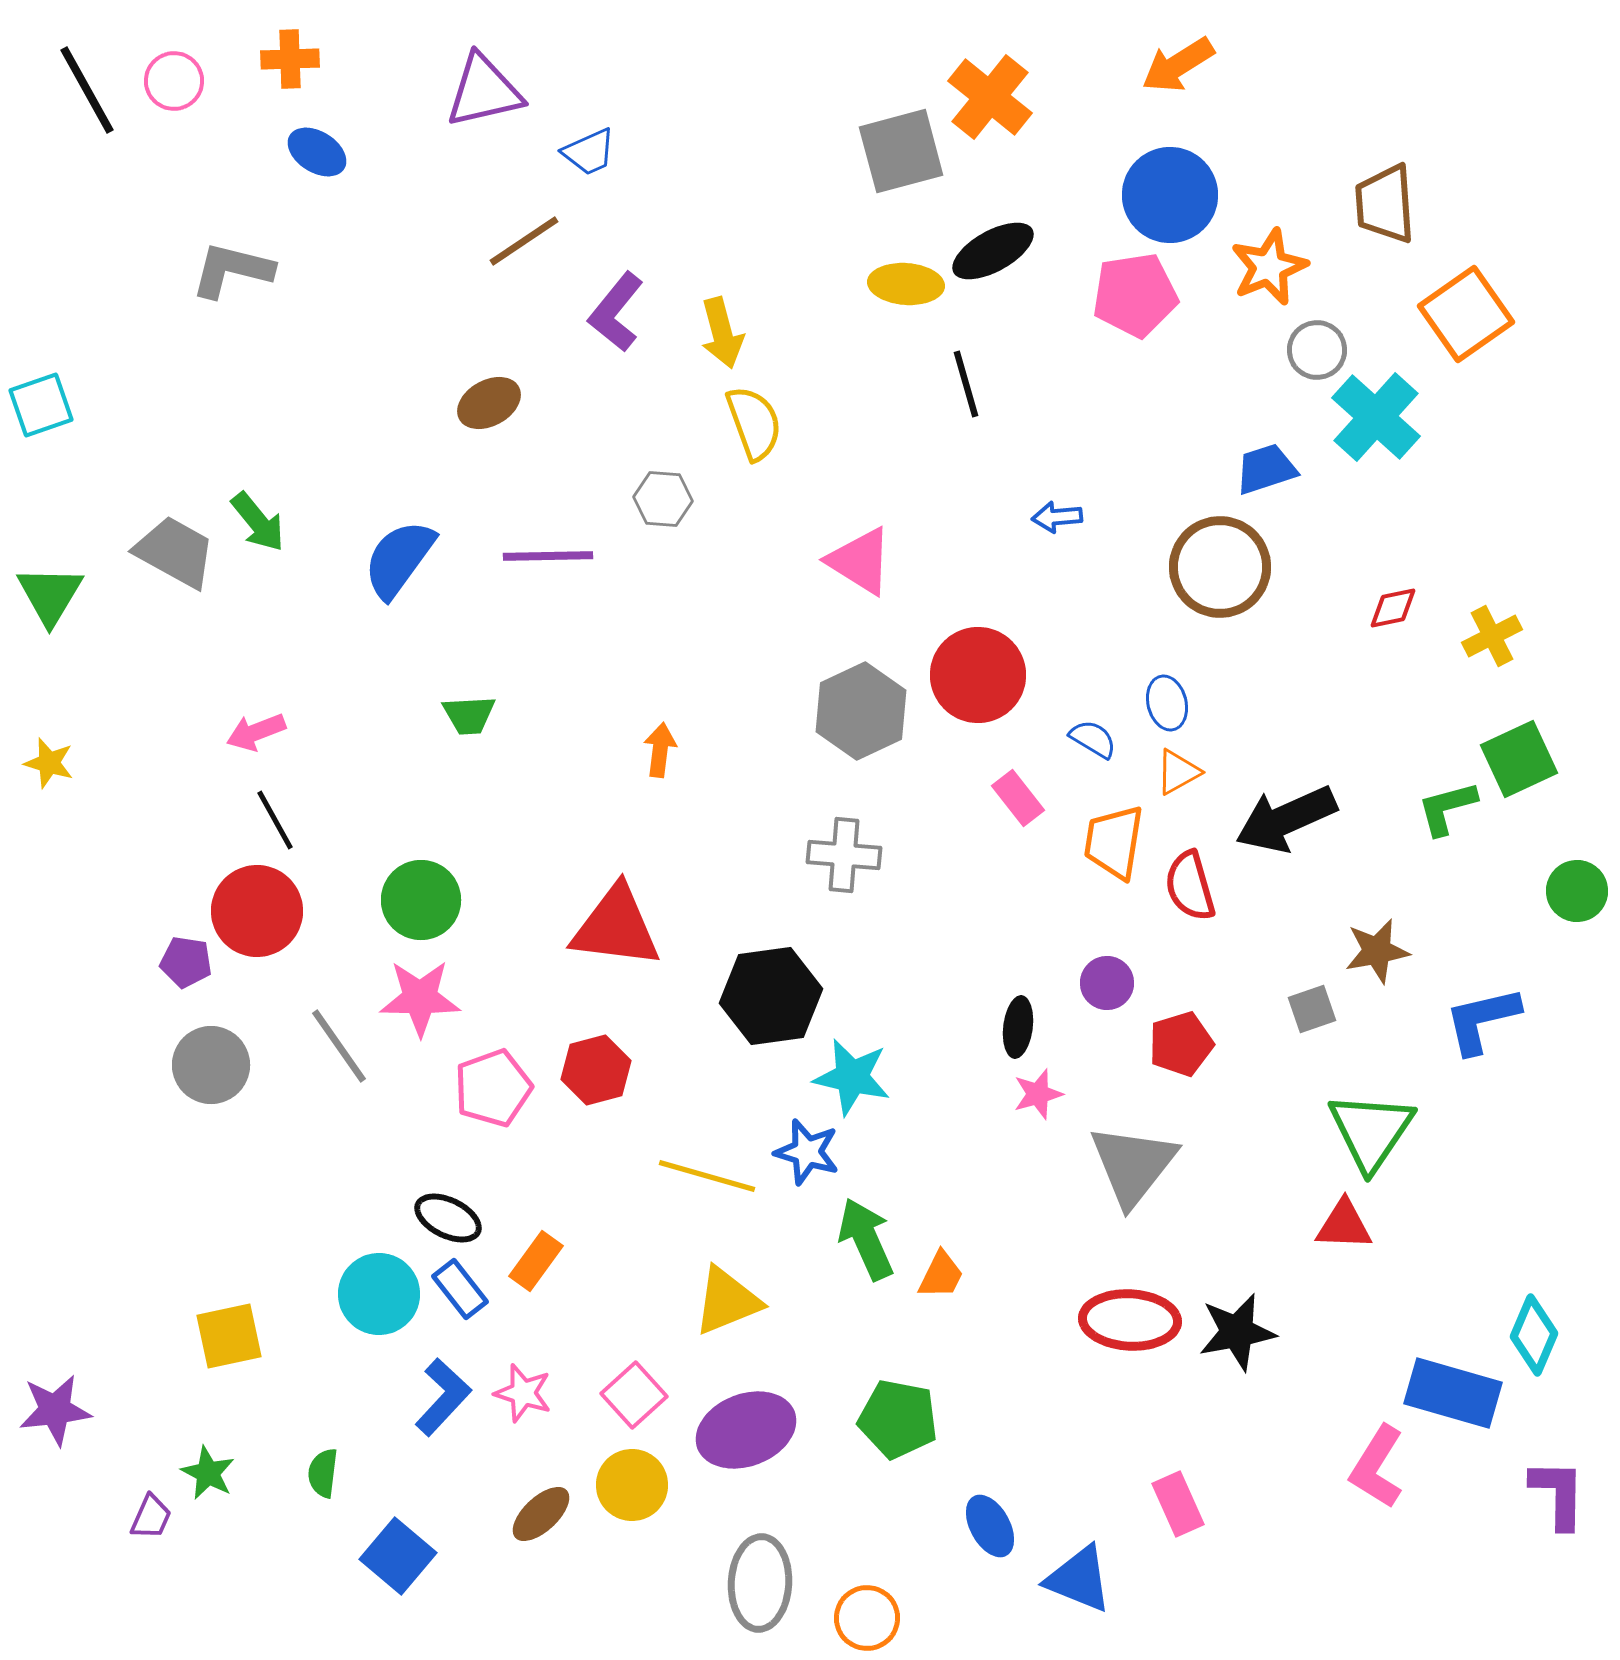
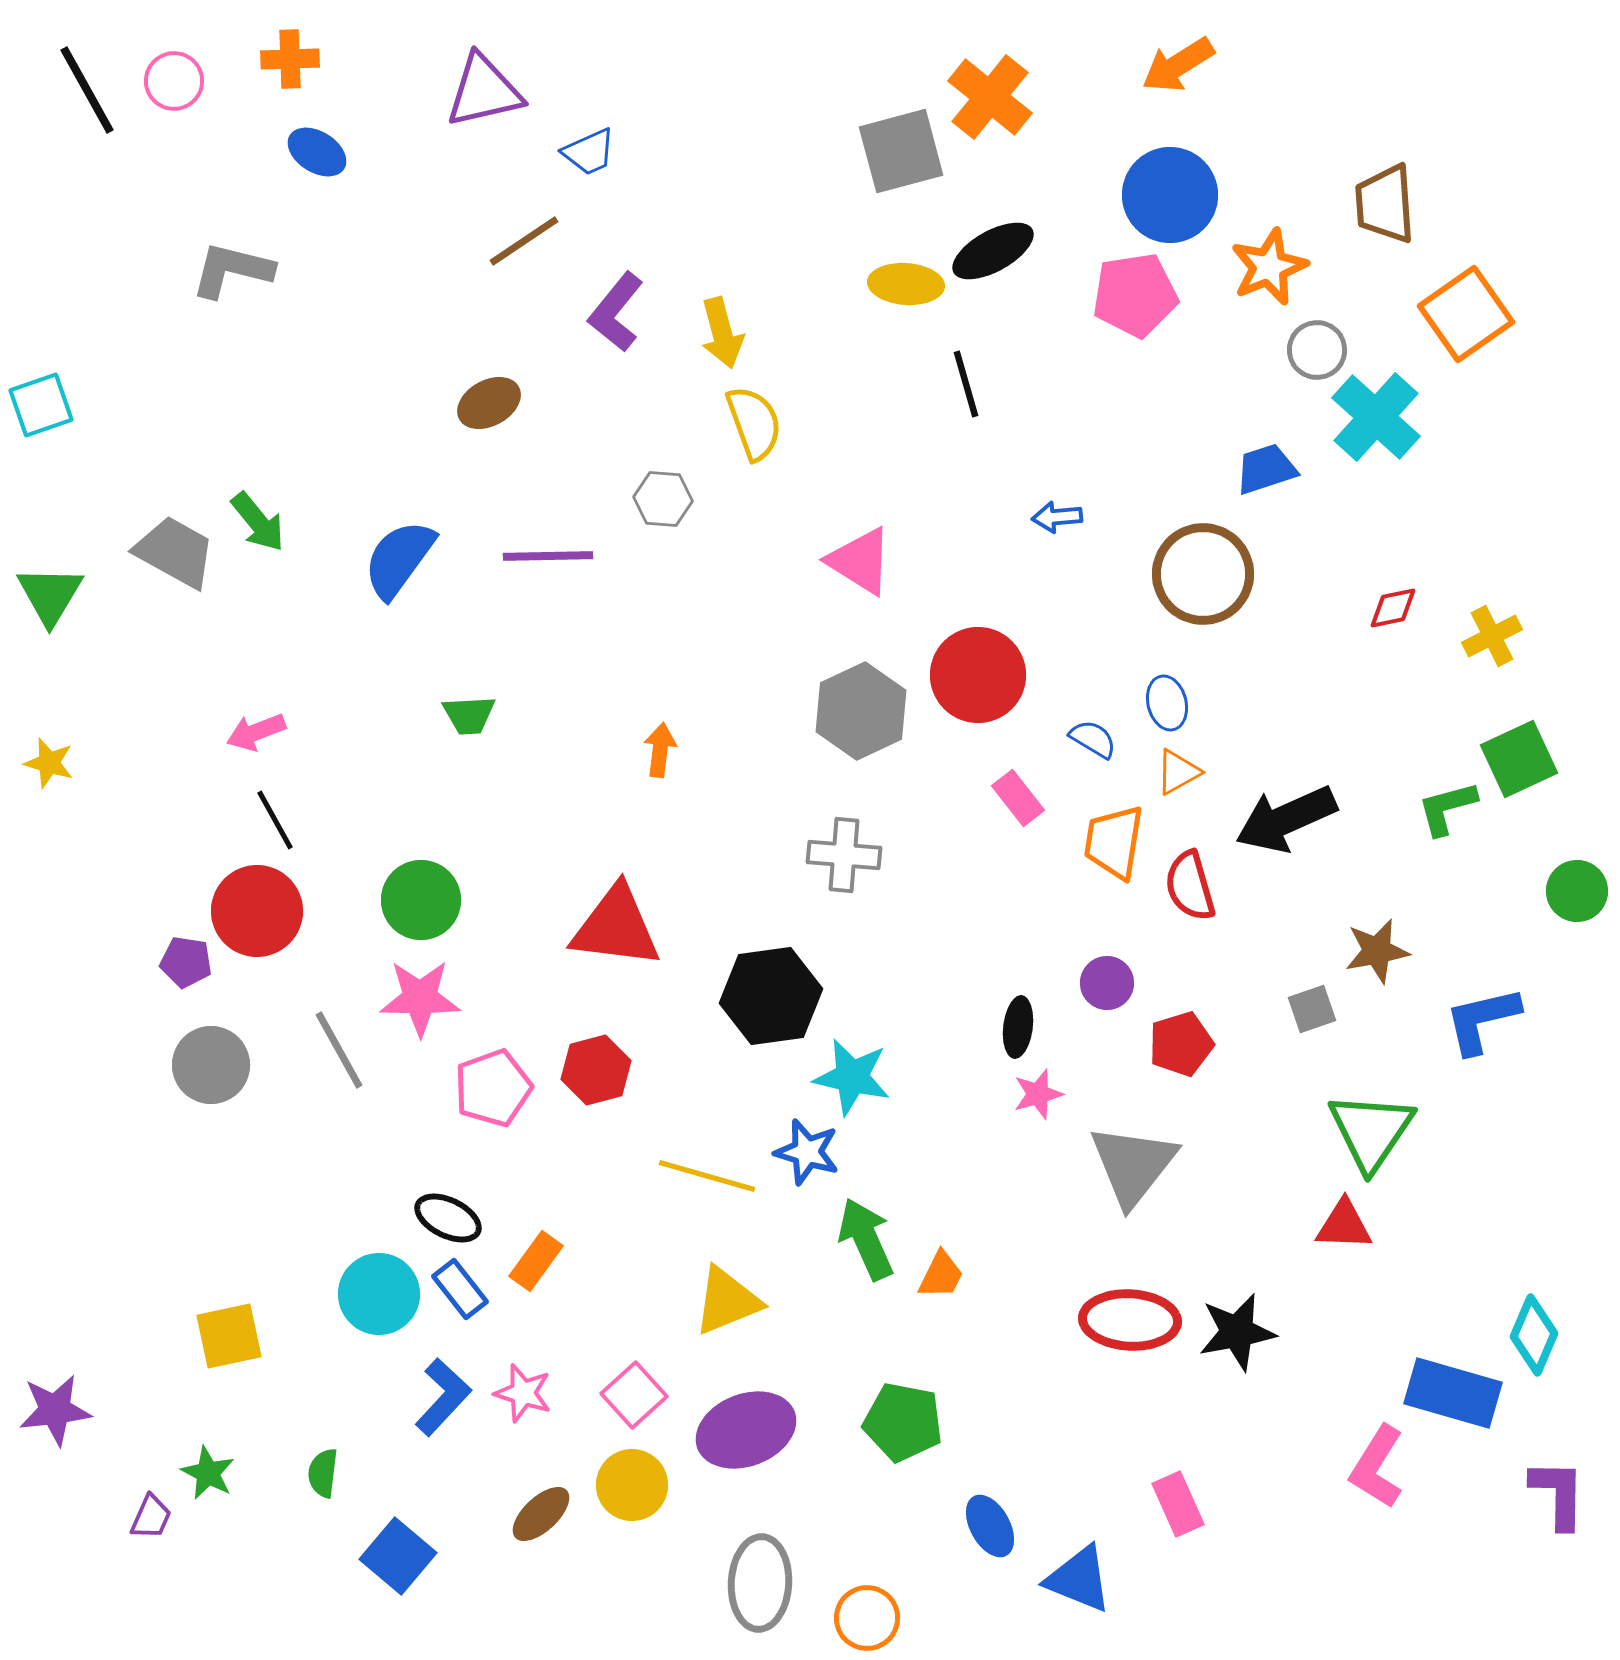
brown circle at (1220, 567): moved 17 px left, 7 px down
gray line at (339, 1046): moved 4 px down; rotated 6 degrees clockwise
green pentagon at (898, 1419): moved 5 px right, 3 px down
